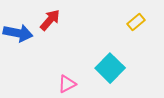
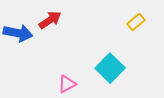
red arrow: rotated 15 degrees clockwise
